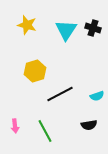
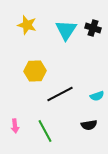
yellow hexagon: rotated 15 degrees clockwise
